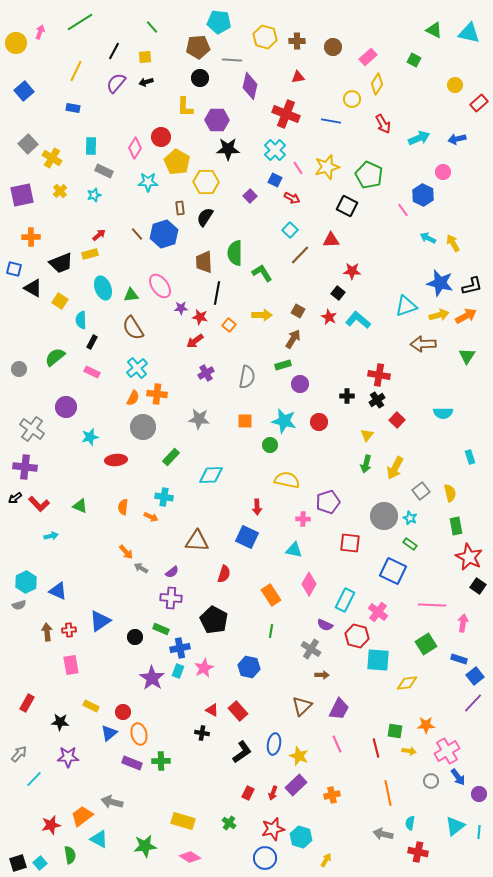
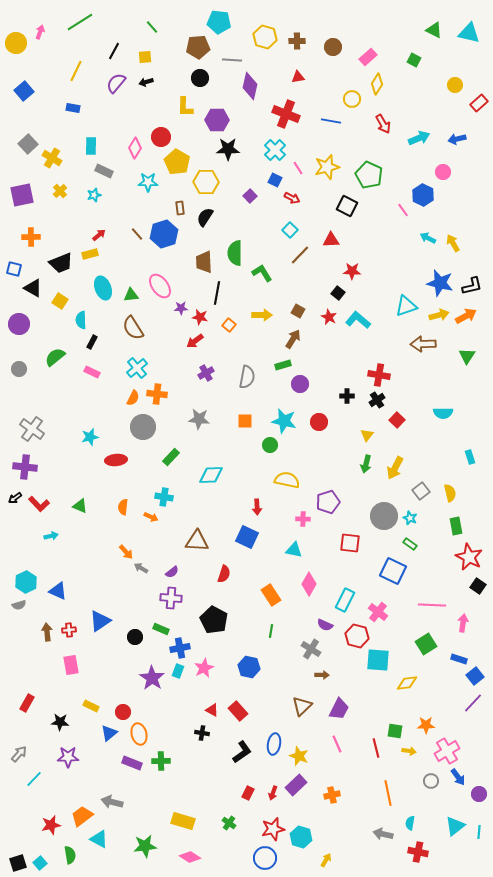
purple circle at (66, 407): moved 47 px left, 83 px up
